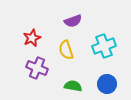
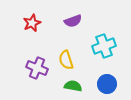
red star: moved 15 px up
yellow semicircle: moved 10 px down
